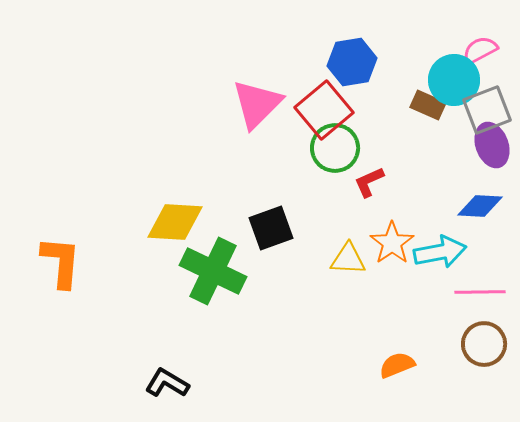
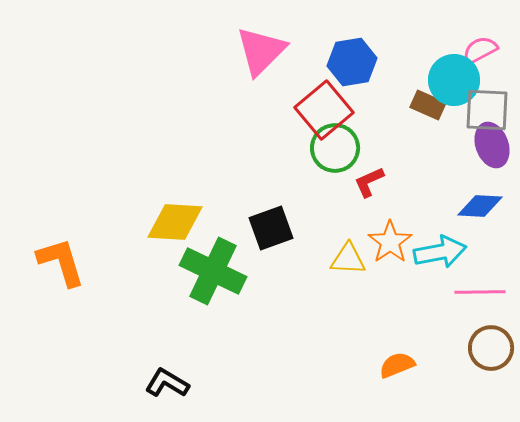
pink triangle: moved 4 px right, 53 px up
gray square: rotated 24 degrees clockwise
orange star: moved 2 px left, 1 px up
orange L-shape: rotated 22 degrees counterclockwise
brown circle: moved 7 px right, 4 px down
